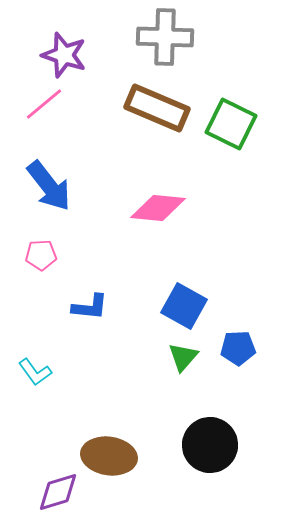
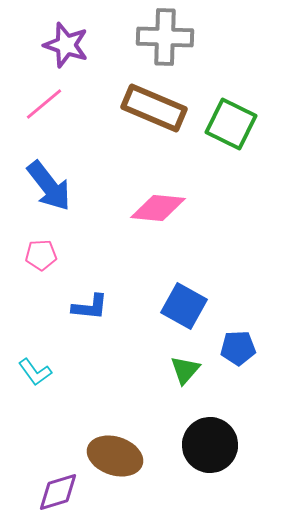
purple star: moved 2 px right, 10 px up
brown rectangle: moved 3 px left
green triangle: moved 2 px right, 13 px down
brown ellipse: moved 6 px right; rotated 10 degrees clockwise
